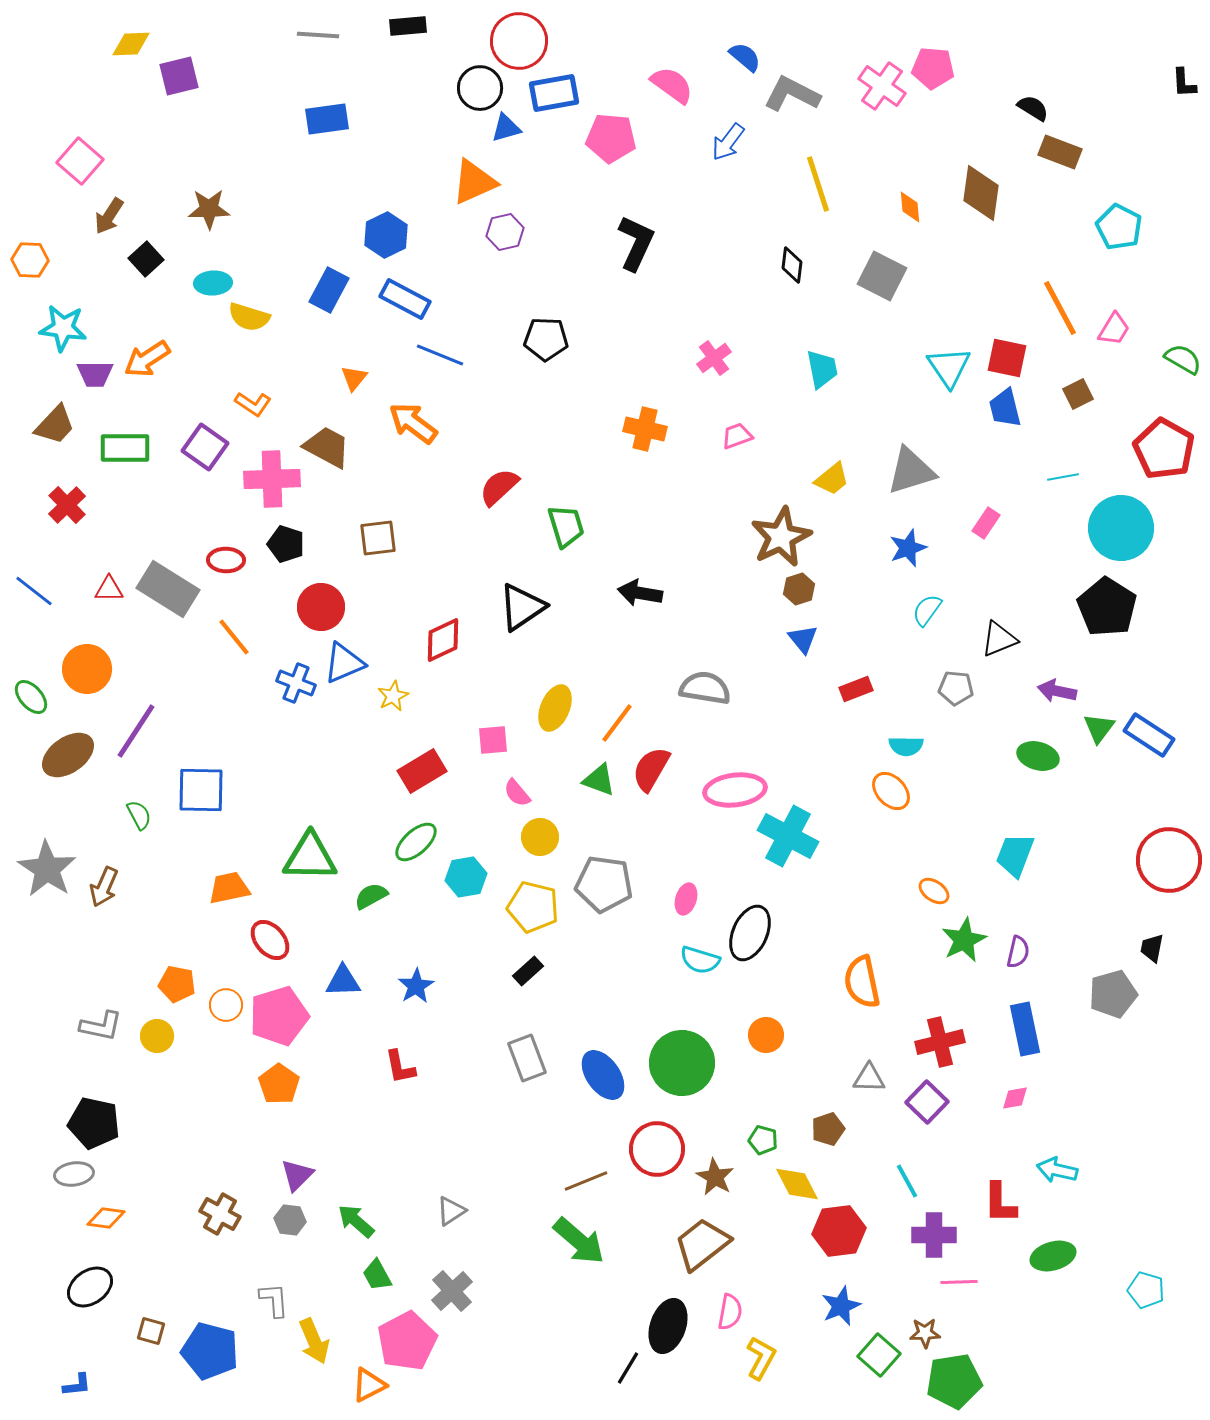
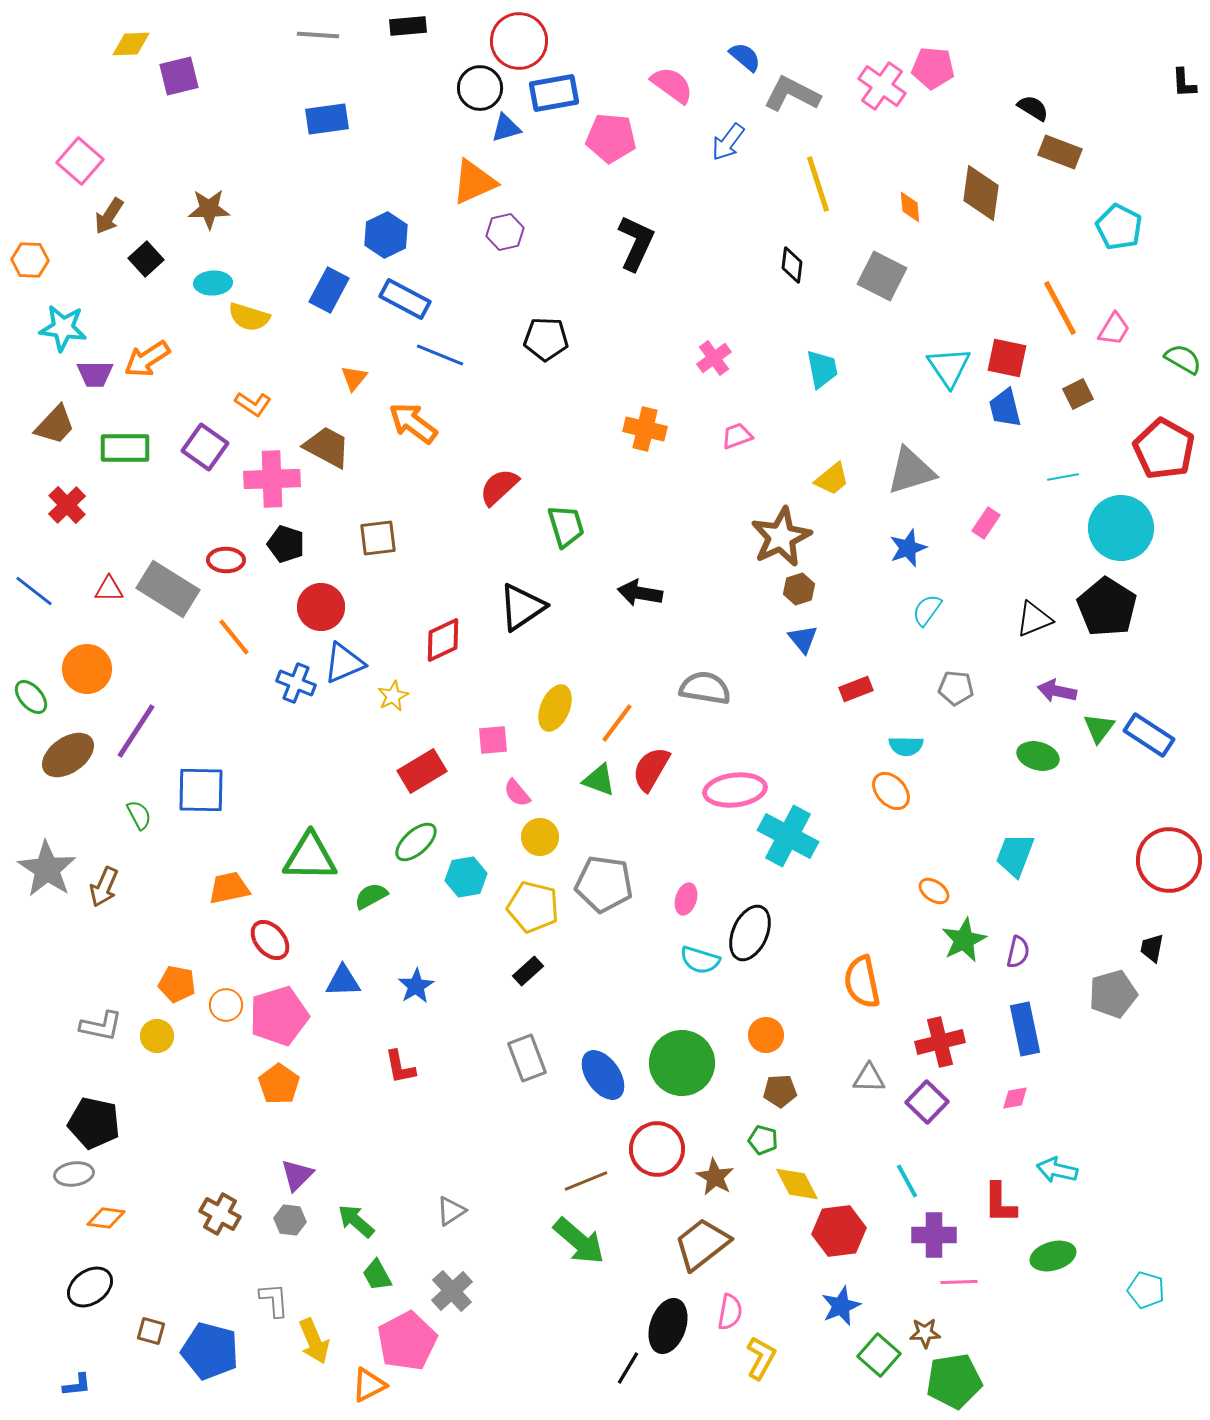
black triangle at (999, 639): moved 35 px right, 20 px up
brown pentagon at (828, 1129): moved 48 px left, 38 px up; rotated 16 degrees clockwise
